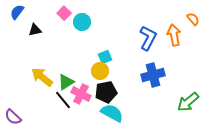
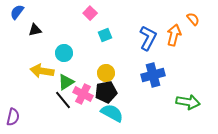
pink square: moved 26 px right
cyan circle: moved 18 px left, 31 px down
orange arrow: rotated 25 degrees clockwise
cyan square: moved 22 px up
yellow circle: moved 6 px right, 2 px down
yellow arrow: moved 6 px up; rotated 30 degrees counterclockwise
pink cross: moved 2 px right
green arrow: rotated 130 degrees counterclockwise
purple semicircle: rotated 120 degrees counterclockwise
